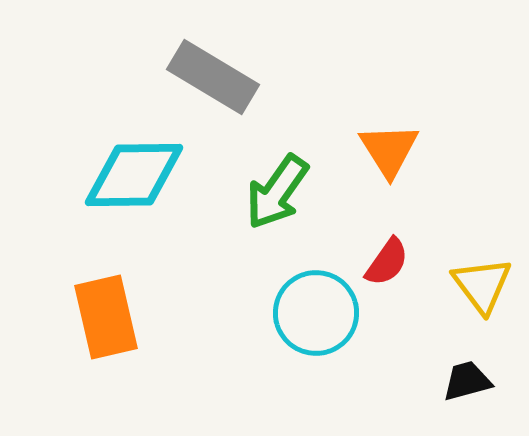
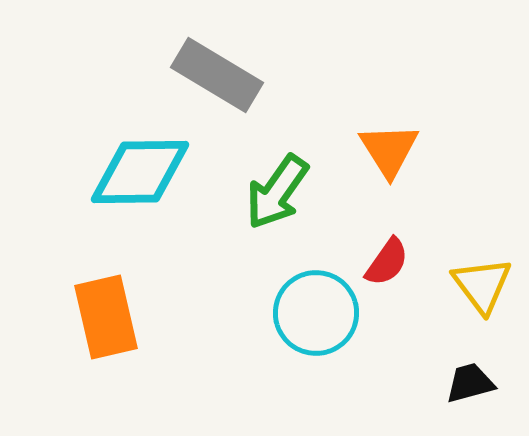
gray rectangle: moved 4 px right, 2 px up
cyan diamond: moved 6 px right, 3 px up
black trapezoid: moved 3 px right, 2 px down
